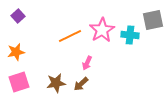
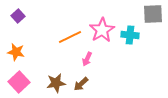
gray square: moved 6 px up; rotated 10 degrees clockwise
orange line: moved 1 px down
orange star: rotated 24 degrees clockwise
pink arrow: moved 4 px up
pink square: rotated 25 degrees counterclockwise
